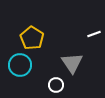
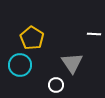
white line: rotated 24 degrees clockwise
